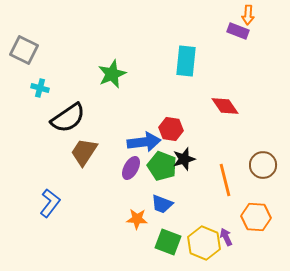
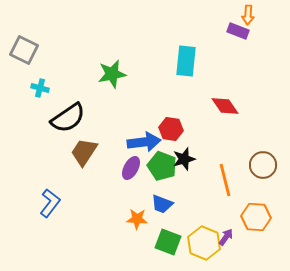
green star: rotated 12 degrees clockwise
purple arrow: rotated 60 degrees clockwise
